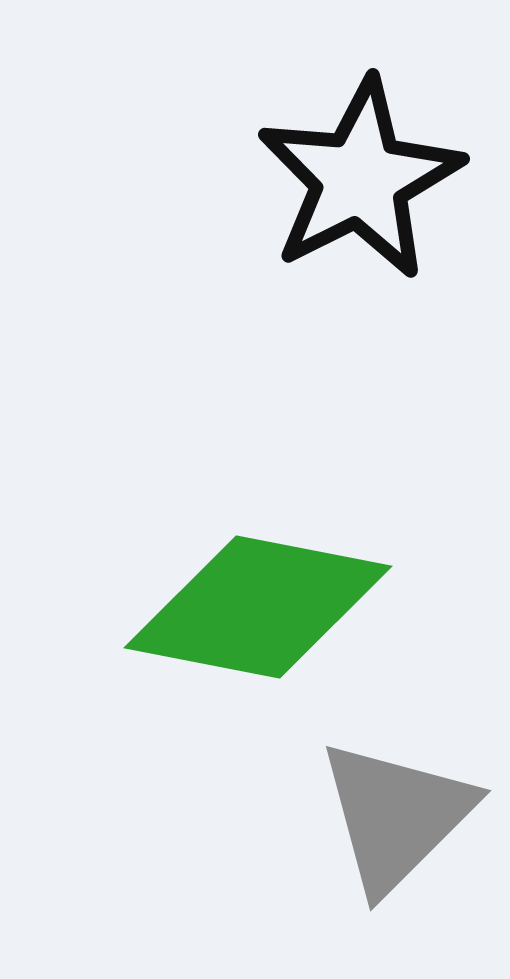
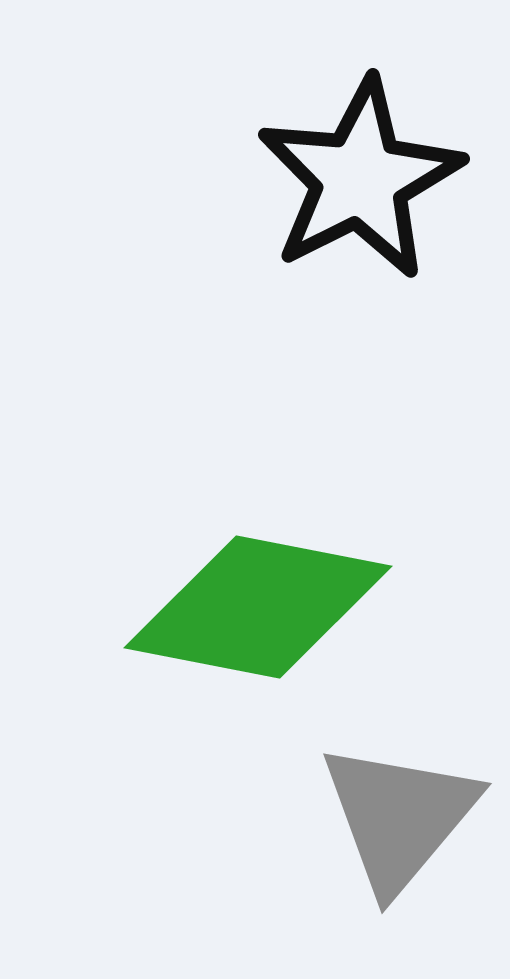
gray triangle: moved 3 px right, 1 px down; rotated 5 degrees counterclockwise
